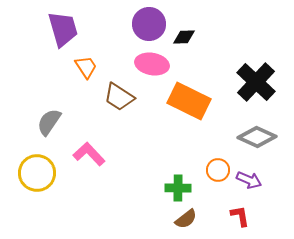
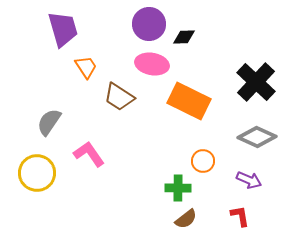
pink L-shape: rotated 8 degrees clockwise
orange circle: moved 15 px left, 9 px up
